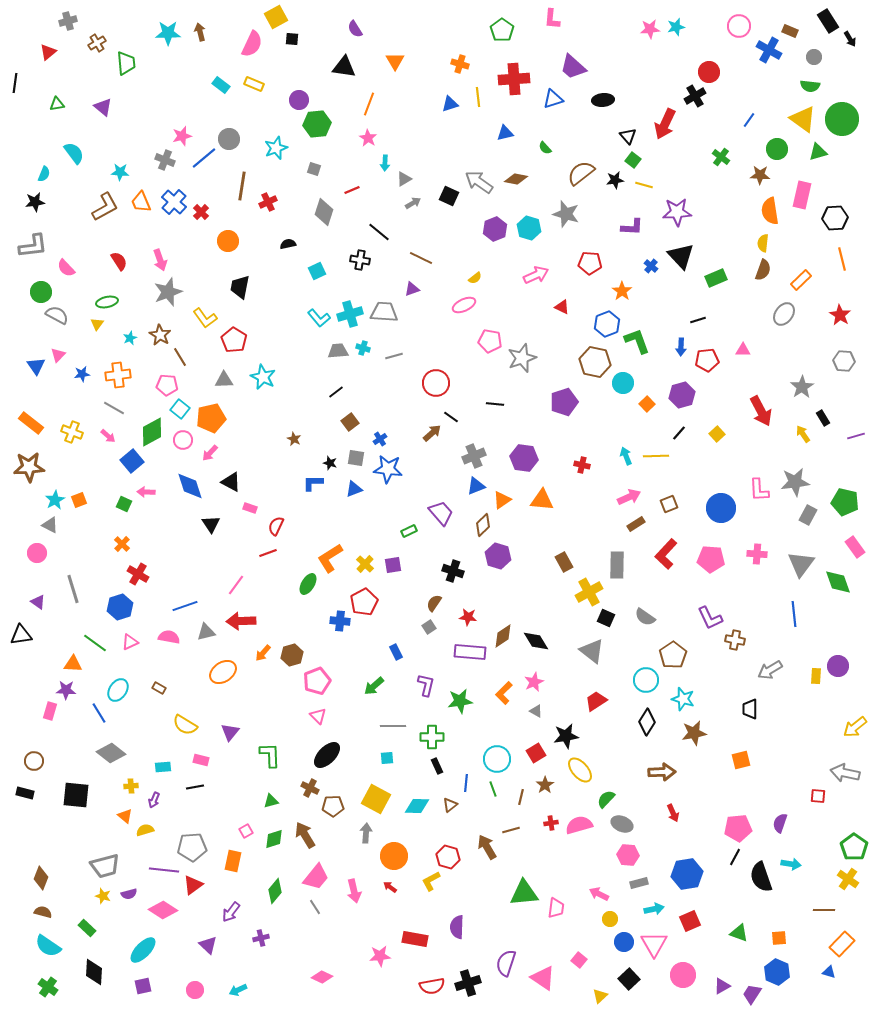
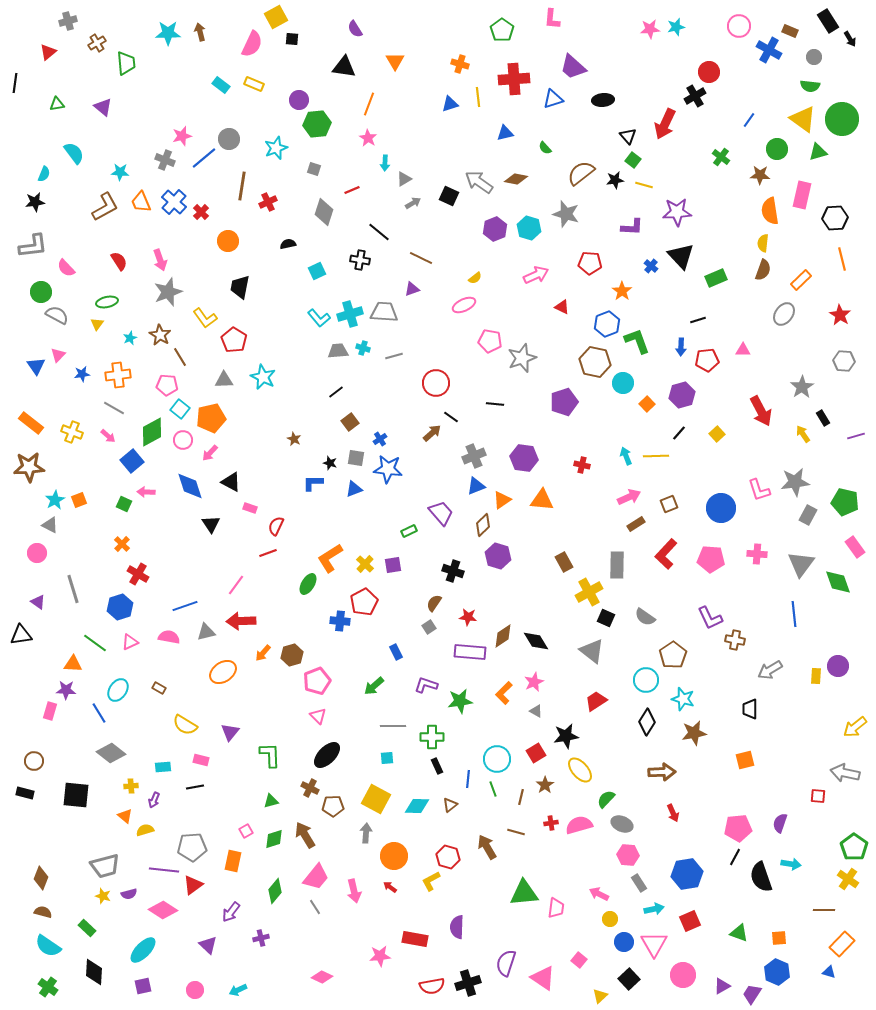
pink L-shape at (759, 490): rotated 15 degrees counterclockwise
purple L-shape at (426, 685): rotated 85 degrees counterclockwise
orange square at (741, 760): moved 4 px right
blue line at (466, 783): moved 2 px right, 4 px up
brown line at (511, 830): moved 5 px right, 2 px down; rotated 30 degrees clockwise
gray rectangle at (639, 883): rotated 72 degrees clockwise
